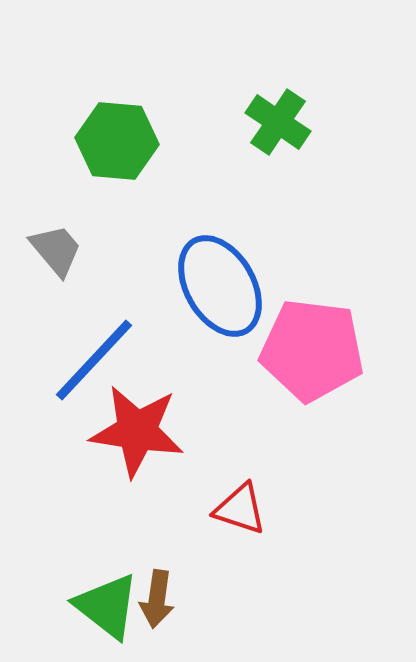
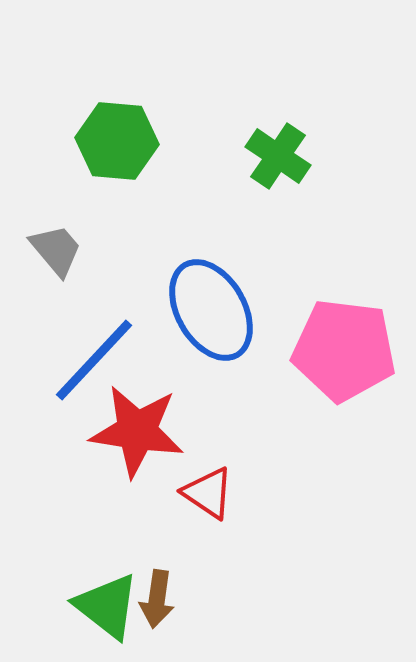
green cross: moved 34 px down
blue ellipse: moved 9 px left, 24 px down
pink pentagon: moved 32 px right
red triangle: moved 32 px left, 16 px up; rotated 16 degrees clockwise
